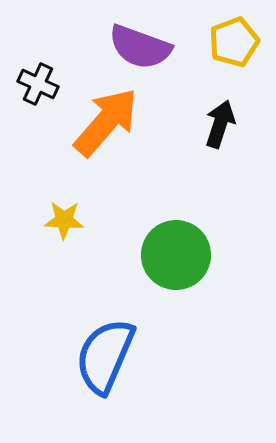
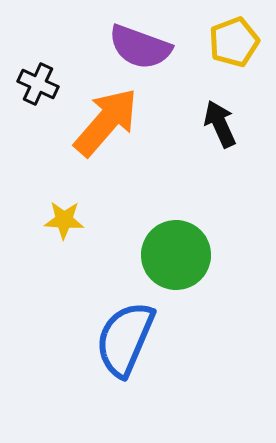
black arrow: rotated 42 degrees counterclockwise
blue semicircle: moved 20 px right, 17 px up
